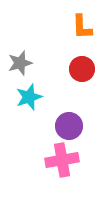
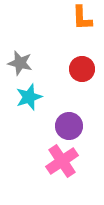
orange L-shape: moved 9 px up
gray star: rotated 30 degrees clockwise
pink cross: moved 1 px down; rotated 24 degrees counterclockwise
